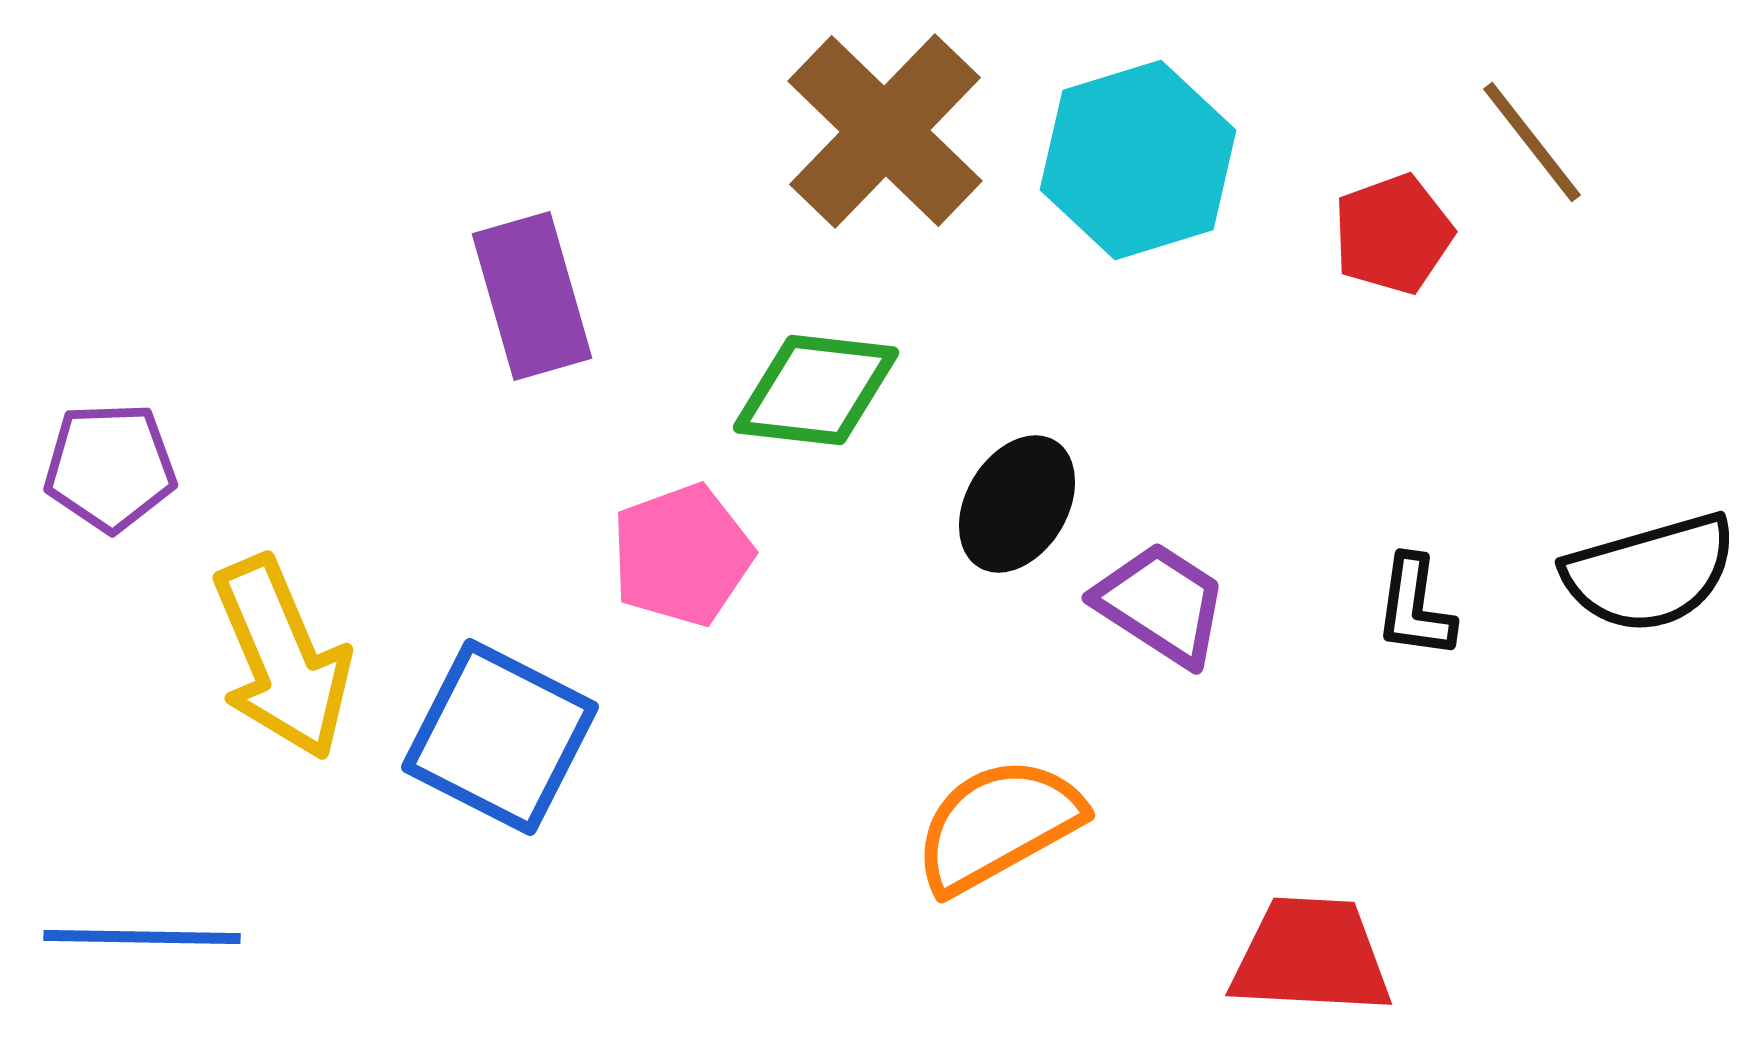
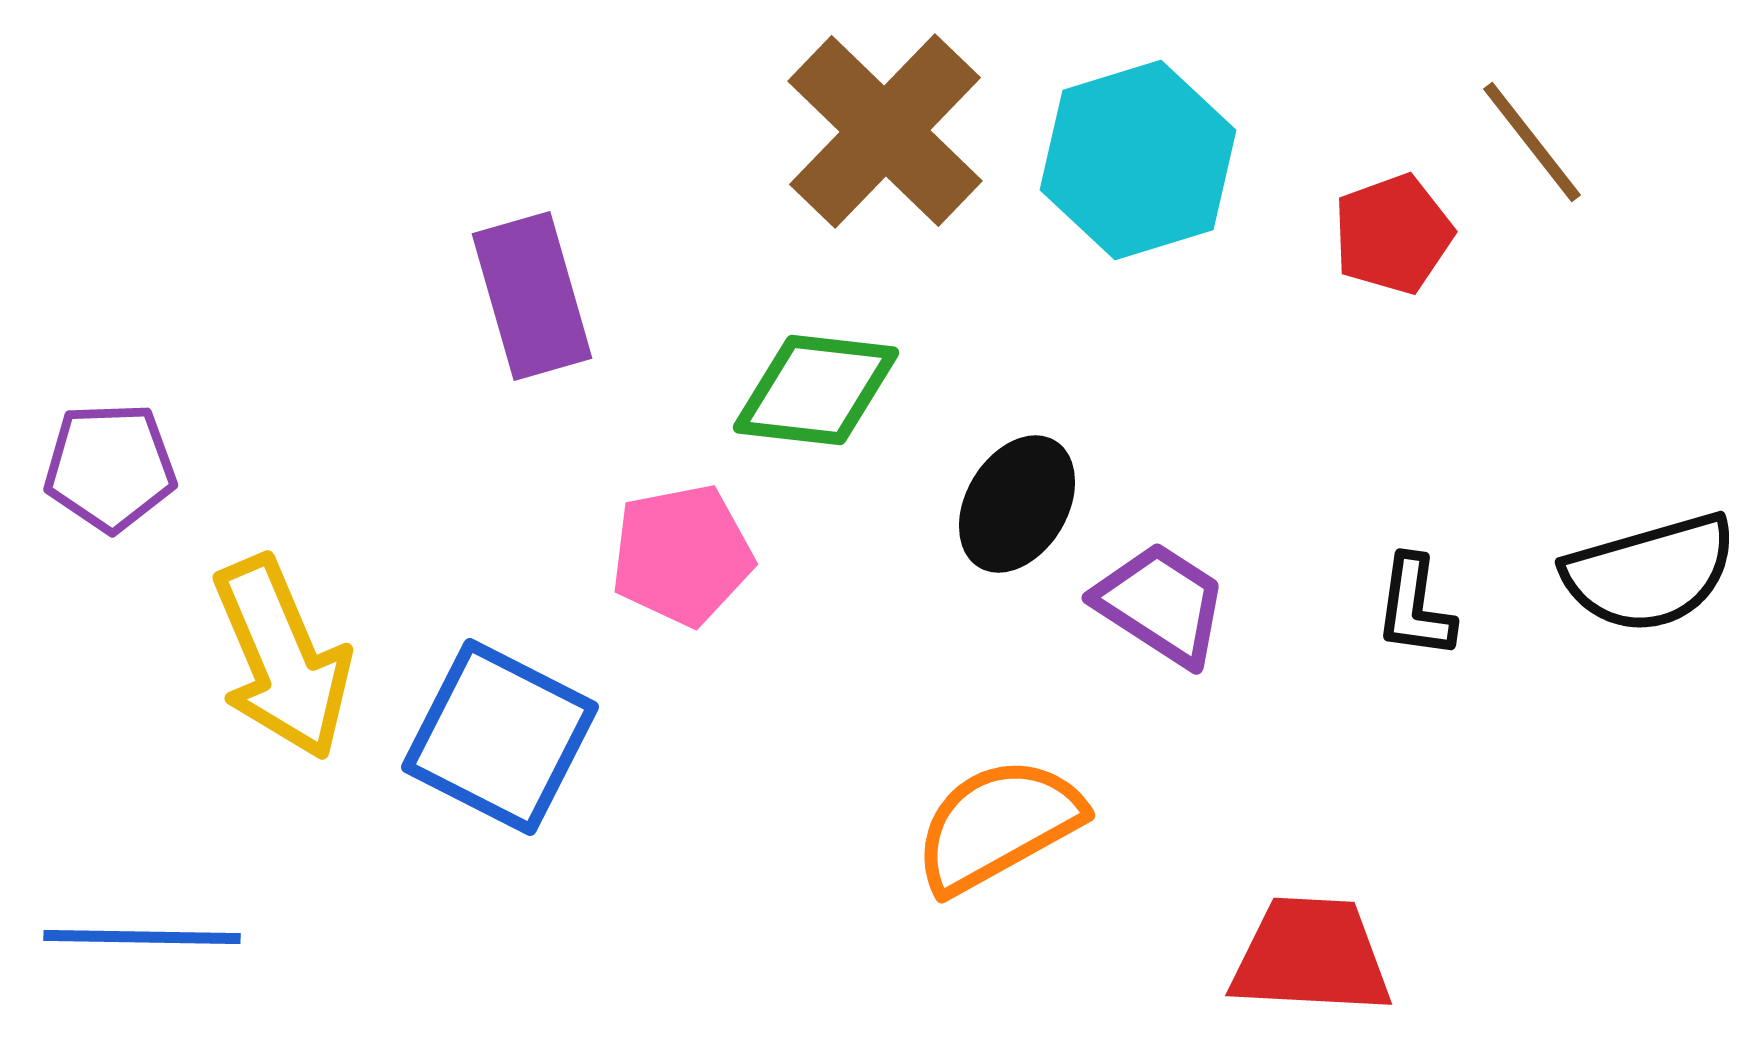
pink pentagon: rotated 9 degrees clockwise
